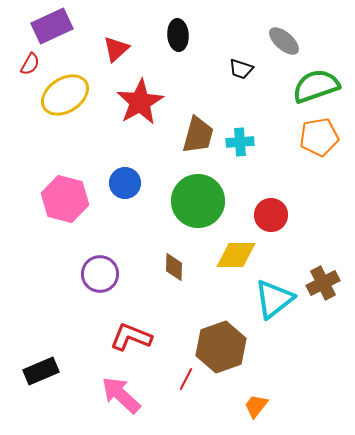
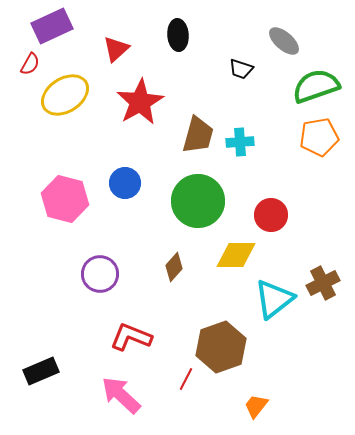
brown diamond: rotated 40 degrees clockwise
